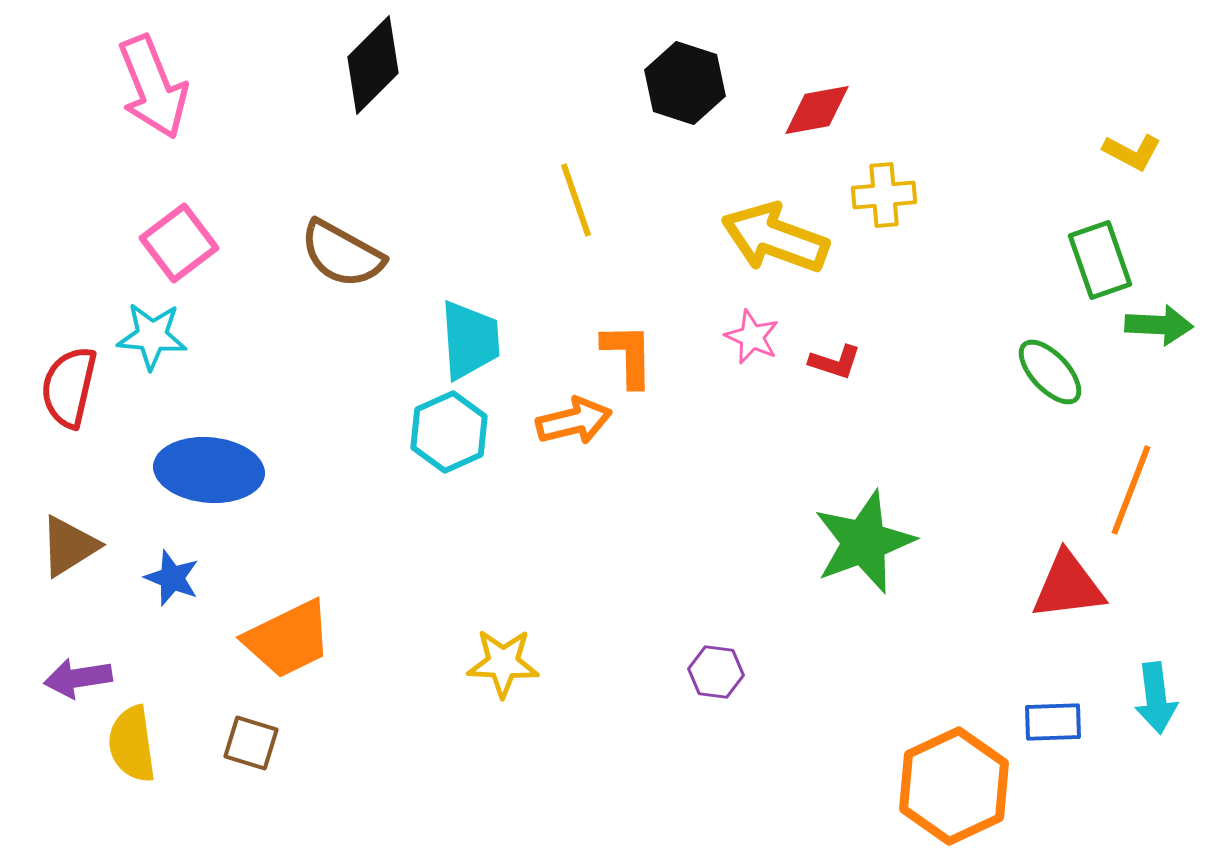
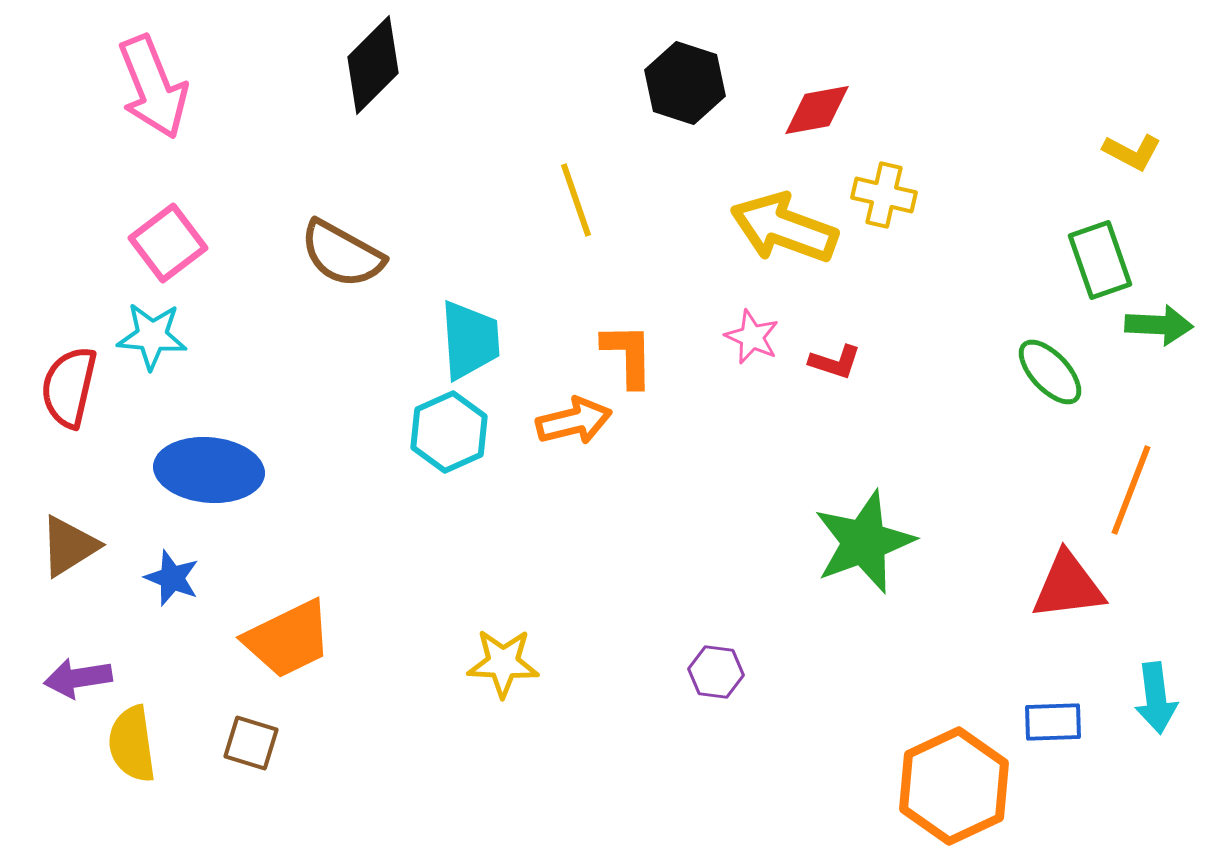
yellow cross: rotated 18 degrees clockwise
yellow arrow: moved 9 px right, 10 px up
pink square: moved 11 px left
